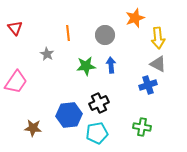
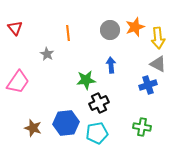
orange star: moved 9 px down
gray circle: moved 5 px right, 5 px up
green star: moved 14 px down
pink trapezoid: moved 2 px right
blue hexagon: moved 3 px left, 8 px down
brown star: rotated 12 degrees clockwise
